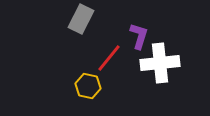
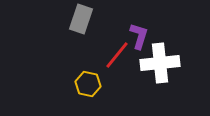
gray rectangle: rotated 8 degrees counterclockwise
red line: moved 8 px right, 3 px up
yellow hexagon: moved 2 px up
